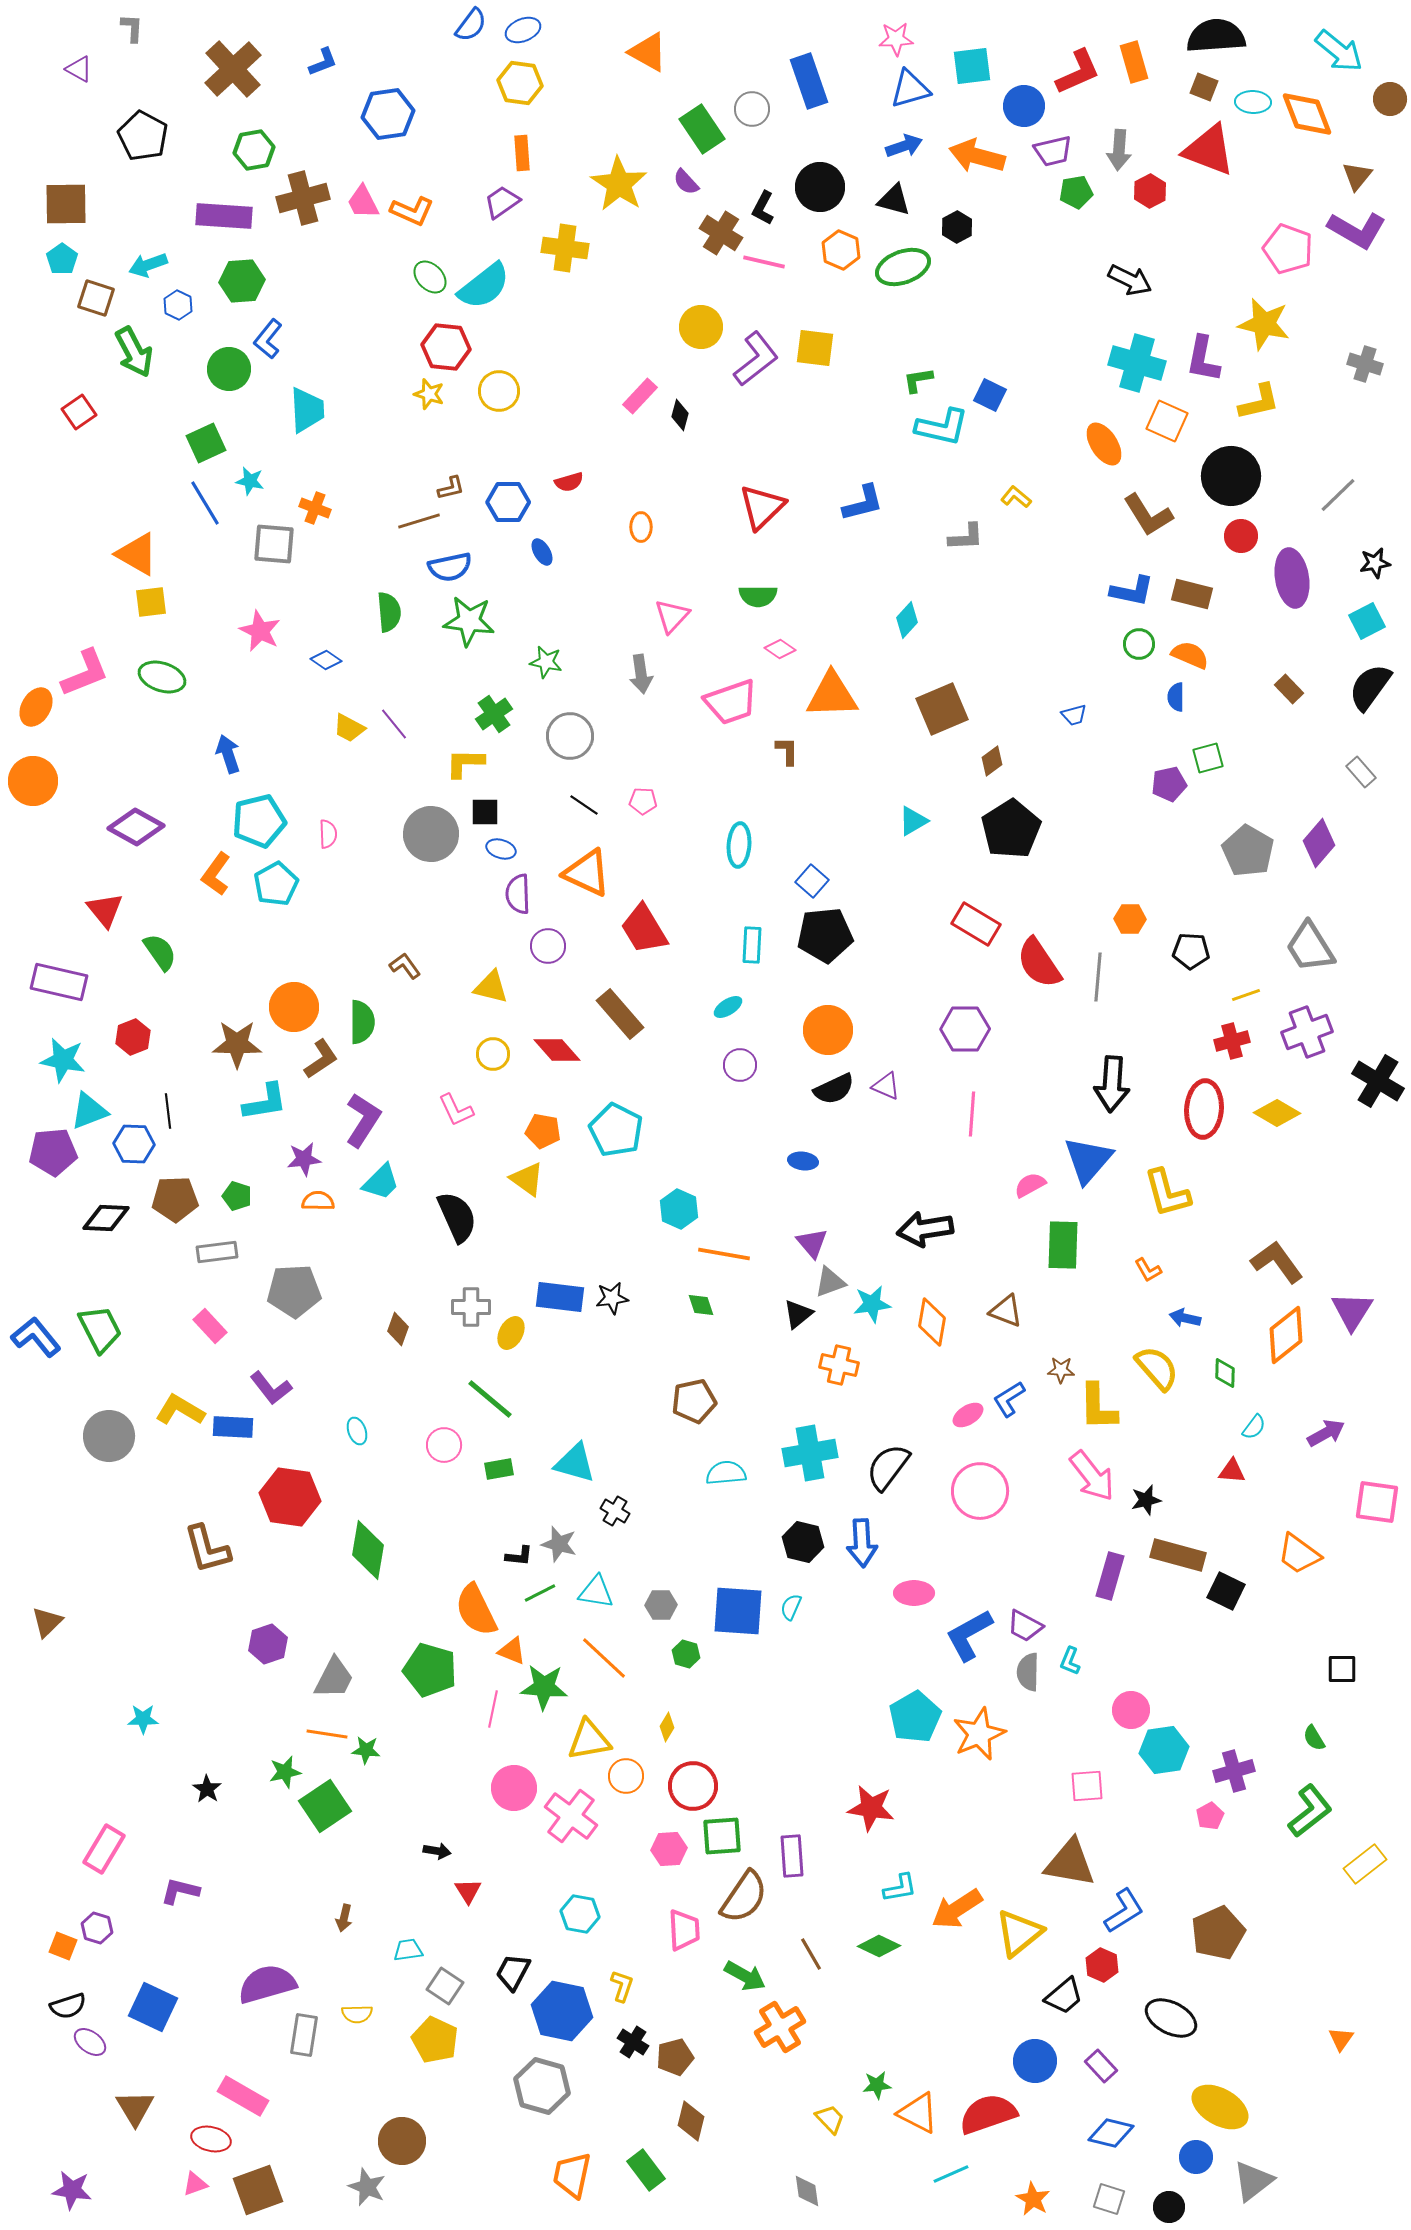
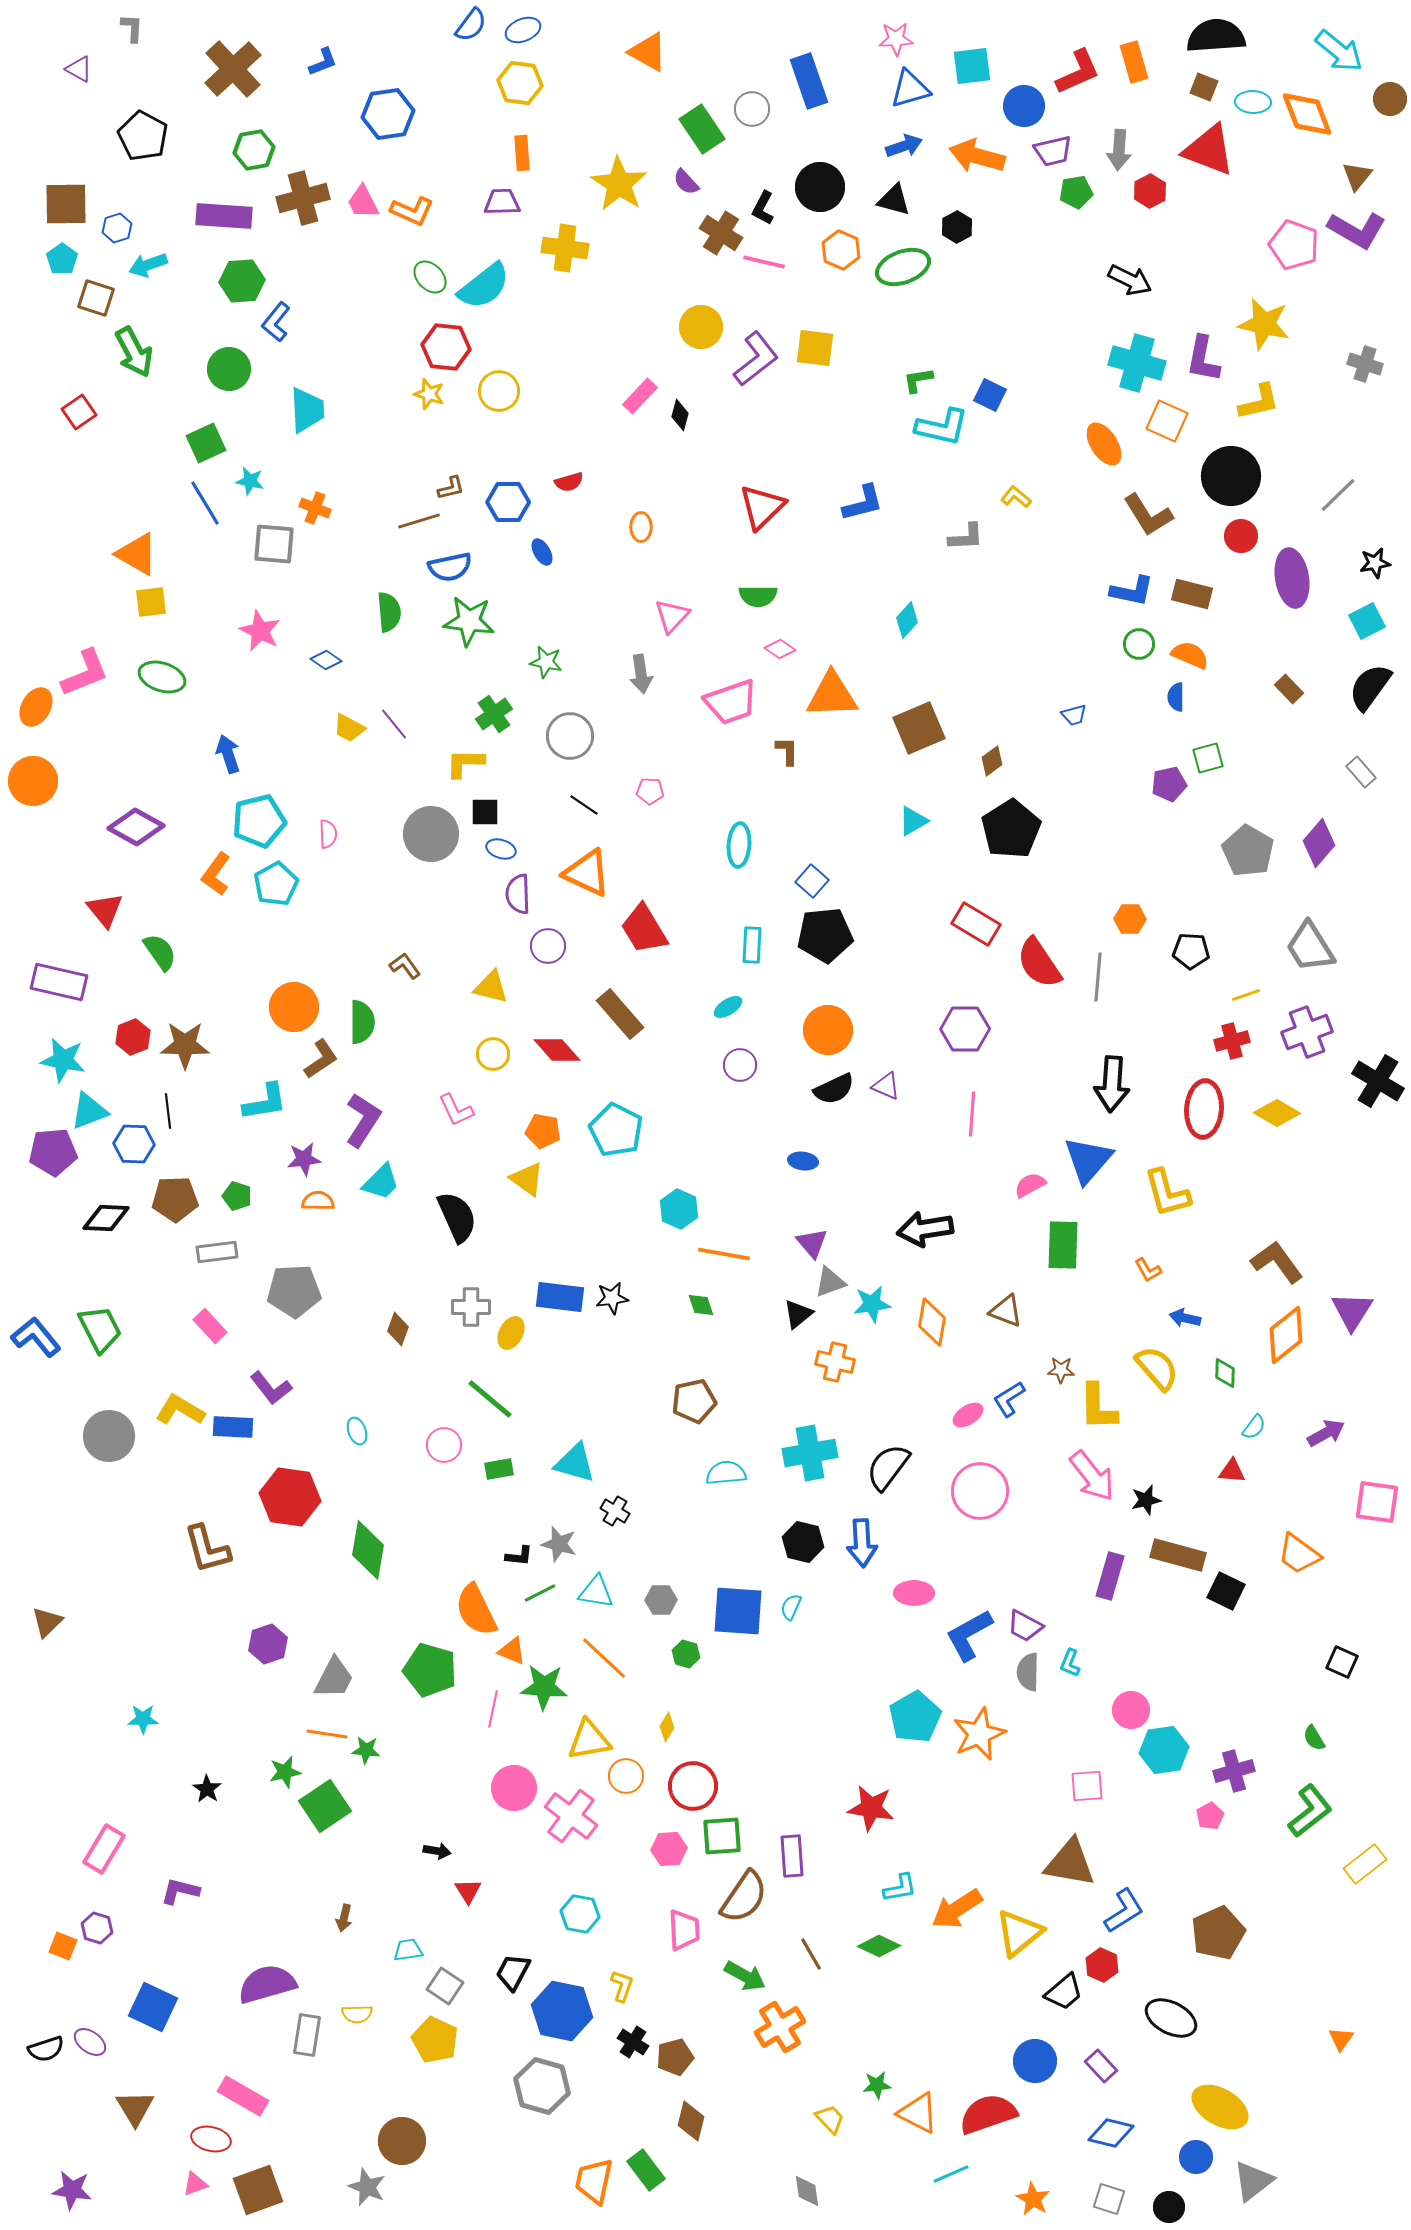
purple trapezoid at (502, 202): rotated 33 degrees clockwise
pink pentagon at (1288, 249): moved 6 px right, 4 px up
blue hexagon at (178, 305): moved 61 px left, 77 px up; rotated 16 degrees clockwise
blue L-shape at (268, 339): moved 8 px right, 17 px up
brown square at (942, 709): moved 23 px left, 19 px down
pink pentagon at (643, 801): moved 7 px right, 10 px up
brown star at (237, 1044): moved 52 px left, 1 px down
orange cross at (839, 1365): moved 4 px left, 3 px up
gray hexagon at (661, 1605): moved 5 px up
cyan L-shape at (1070, 1661): moved 2 px down
black square at (1342, 1669): moved 7 px up; rotated 24 degrees clockwise
black trapezoid at (1064, 1996): moved 4 px up
black semicircle at (68, 2006): moved 22 px left, 43 px down
gray rectangle at (304, 2035): moved 3 px right
orange trapezoid at (572, 2175): moved 22 px right, 6 px down
